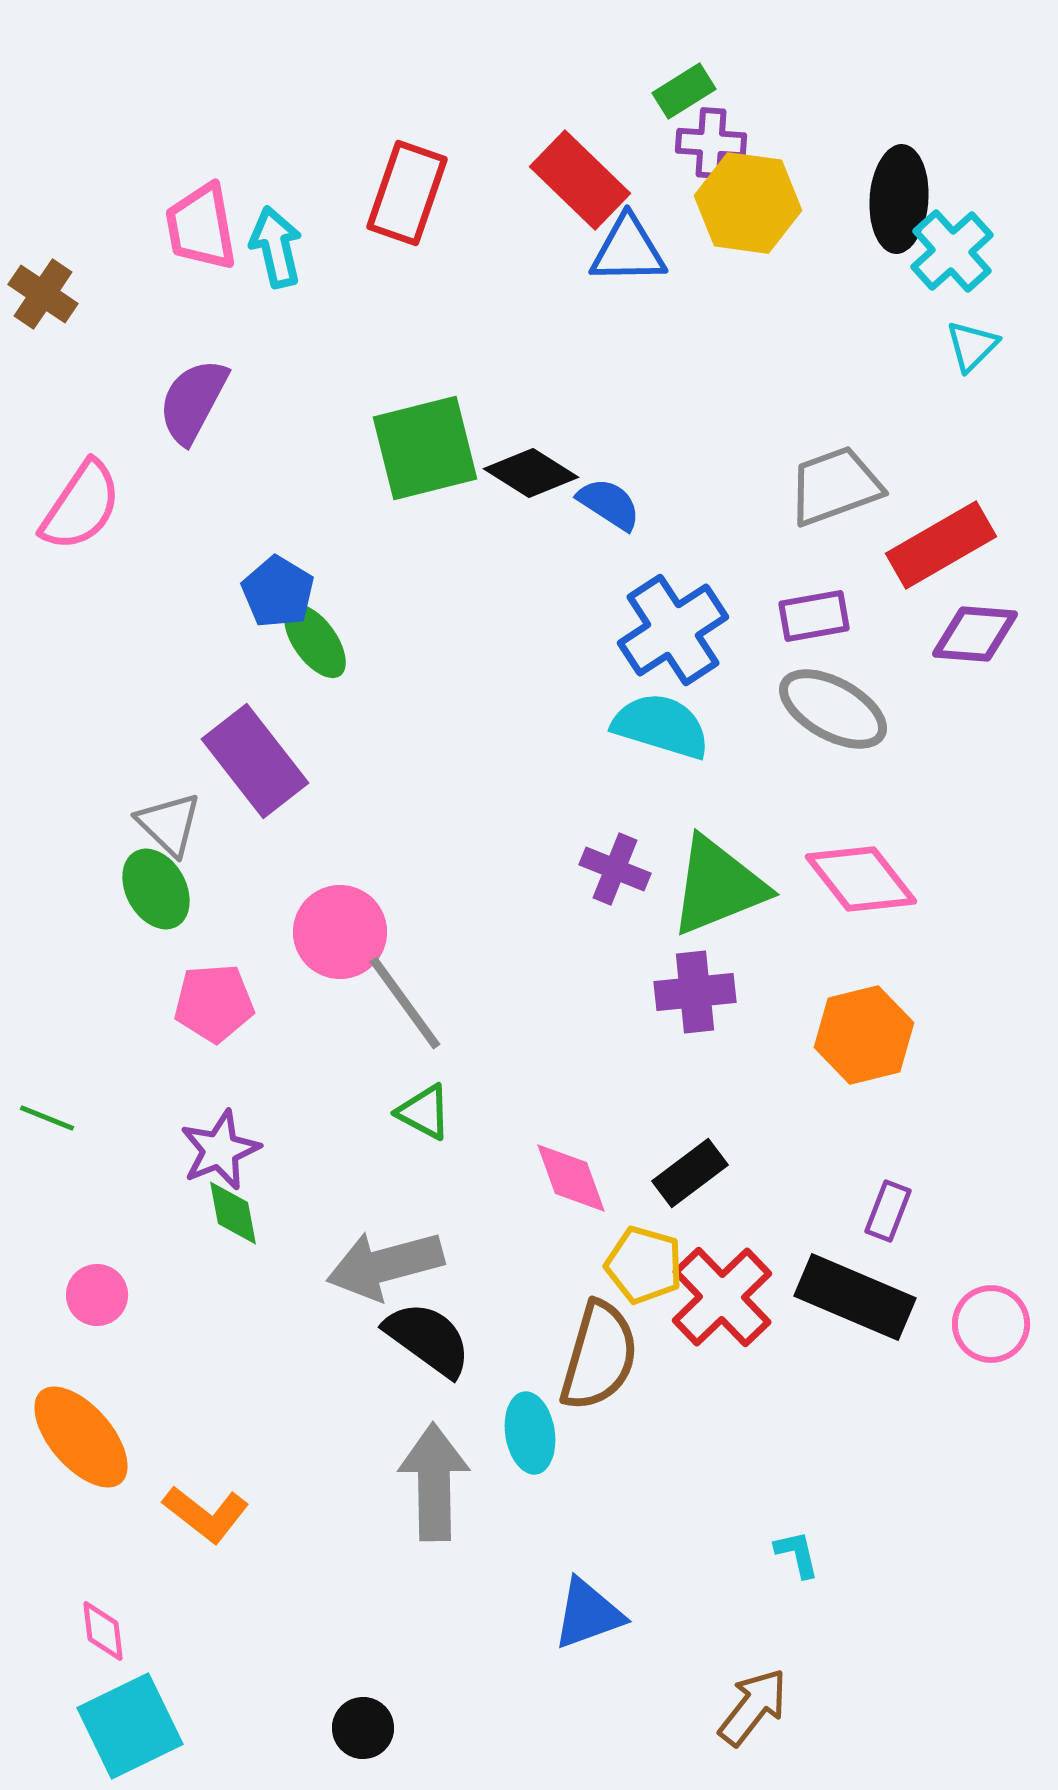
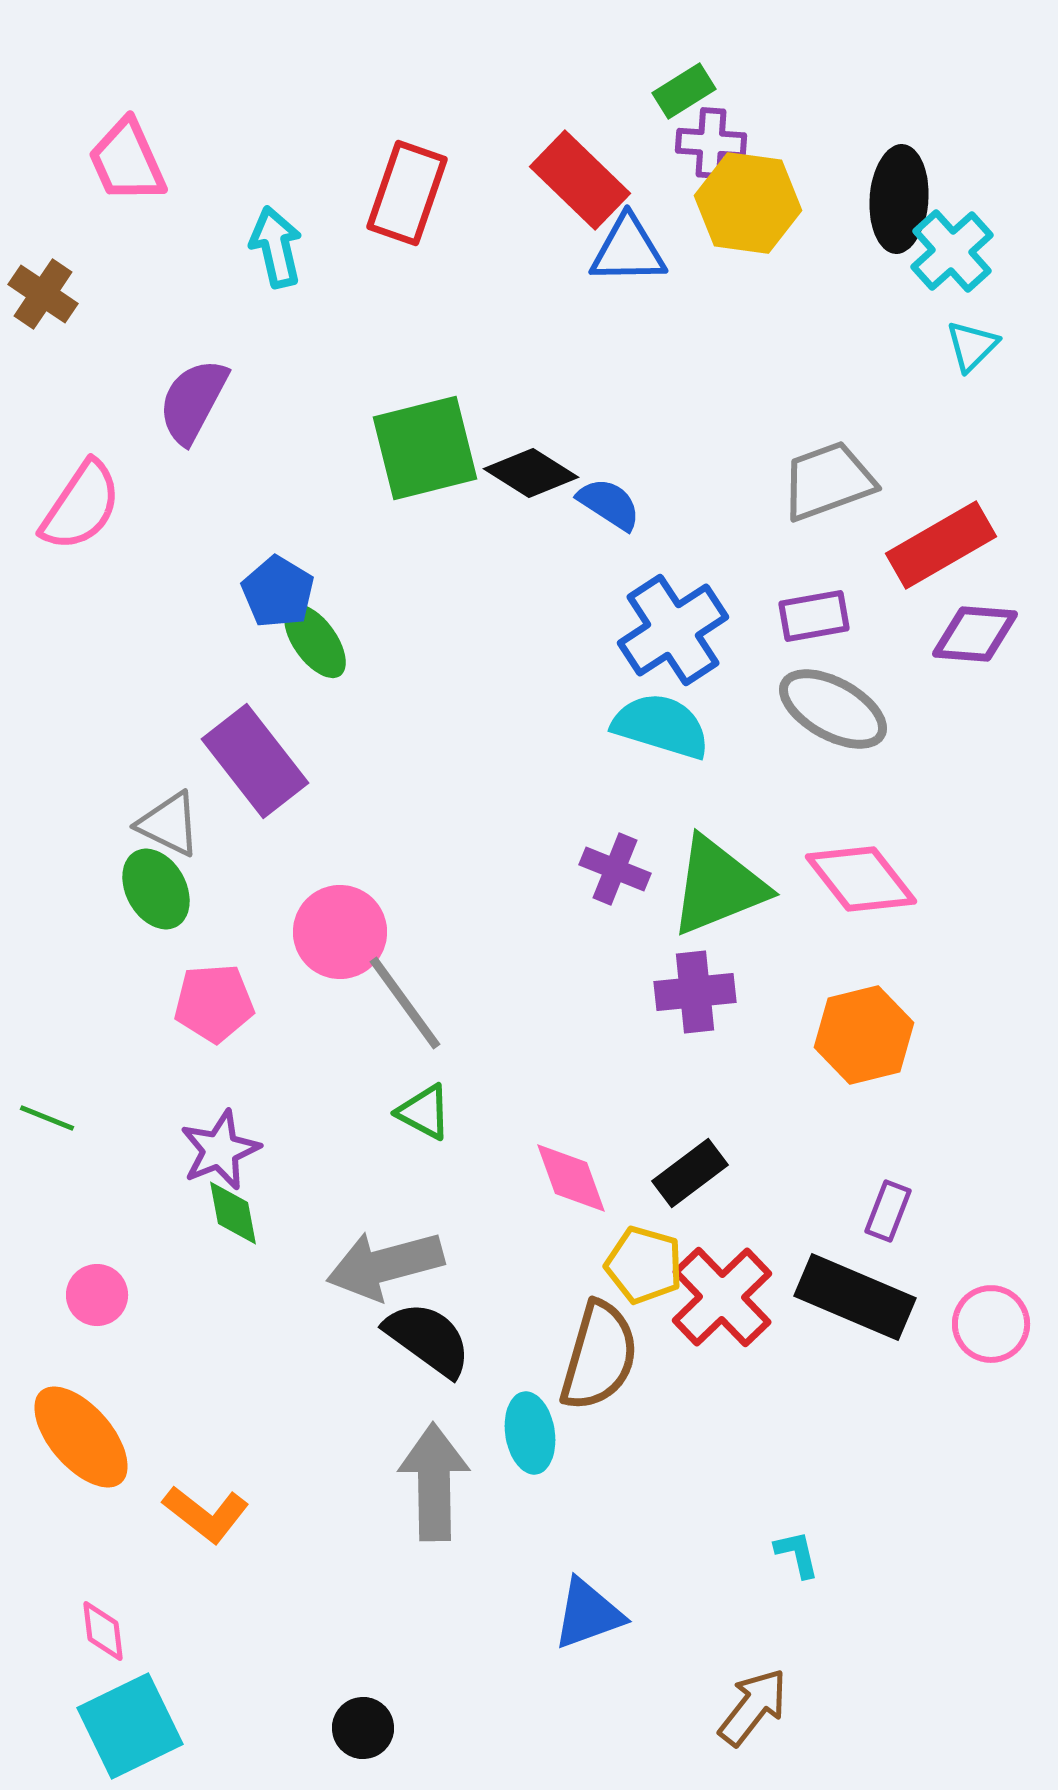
pink trapezoid at (201, 227): moved 74 px left, 66 px up; rotated 14 degrees counterclockwise
gray trapezoid at (835, 486): moved 7 px left, 5 px up
gray triangle at (169, 824): rotated 18 degrees counterclockwise
